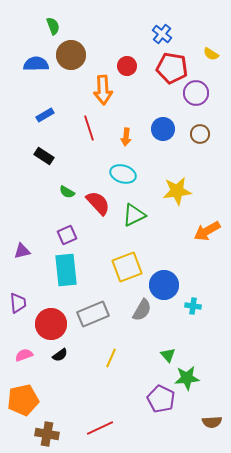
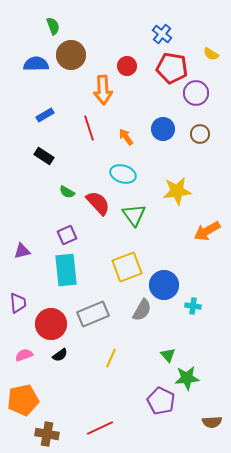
orange arrow at (126, 137): rotated 138 degrees clockwise
green triangle at (134, 215): rotated 40 degrees counterclockwise
purple pentagon at (161, 399): moved 2 px down
